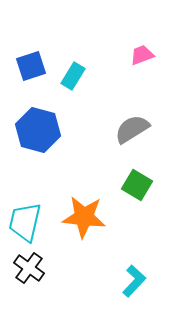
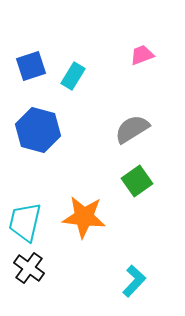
green square: moved 4 px up; rotated 24 degrees clockwise
